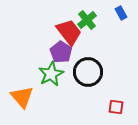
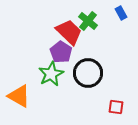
green cross: moved 1 px right, 1 px down; rotated 12 degrees counterclockwise
red trapezoid: rotated 8 degrees counterclockwise
black circle: moved 1 px down
orange triangle: moved 3 px left, 1 px up; rotated 20 degrees counterclockwise
